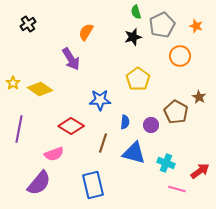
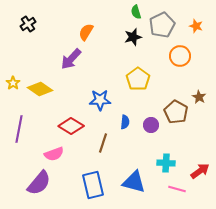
purple arrow: rotated 75 degrees clockwise
blue triangle: moved 29 px down
cyan cross: rotated 18 degrees counterclockwise
